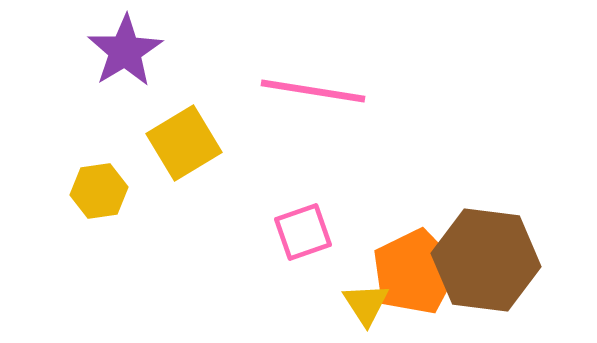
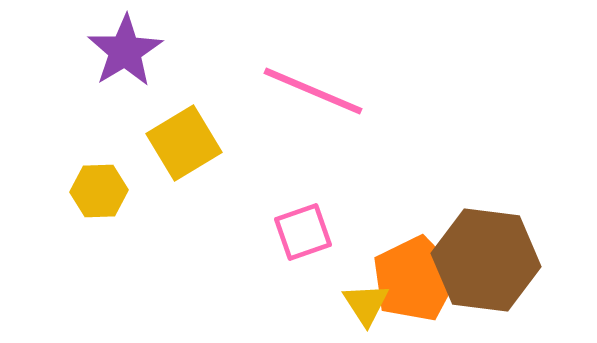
pink line: rotated 14 degrees clockwise
yellow hexagon: rotated 6 degrees clockwise
orange pentagon: moved 7 px down
